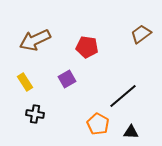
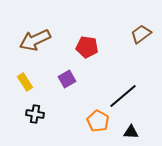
orange pentagon: moved 3 px up
